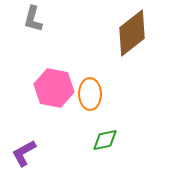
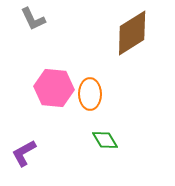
gray L-shape: rotated 40 degrees counterclockwise
brown diamond: rotated 6 degrees clockwise
pink hexagon: rotated 6 degrees counterclockwise
green diamond: rotated 72 degrees clockwise
